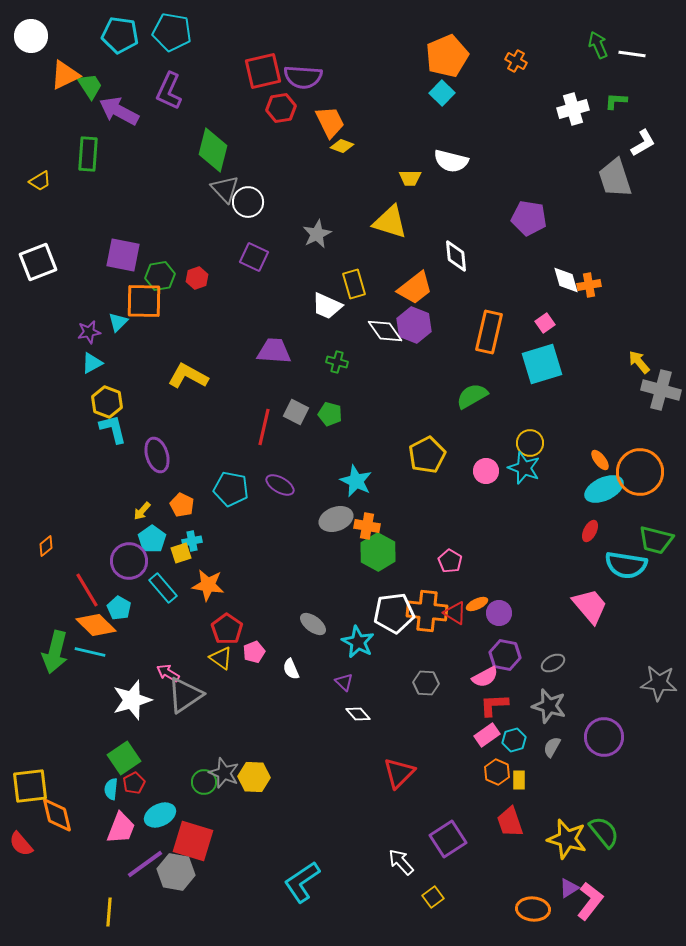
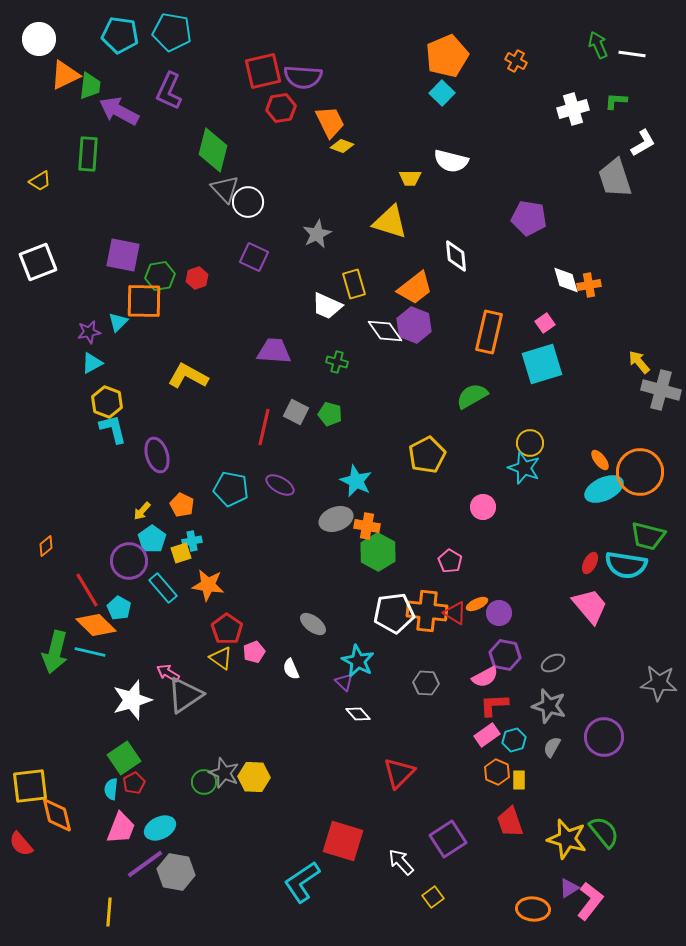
white circle at (31, 36): moved 8 px right, 3 px down
green trapezoid at (90, 86): rotated 40 degrees clockwise
pink circle at (486, 471): moved 3 px left, 36 px down
red ellipse at (590, 531): moved 32 px down
green trapezoid at (656, 540): moved 8 px left, 4 px up
cyan star at (358, 642): moved 19 px down
cyan ellipse at (160, 815): moved 13 px down
red square at (193, 841): moved 150 px right
